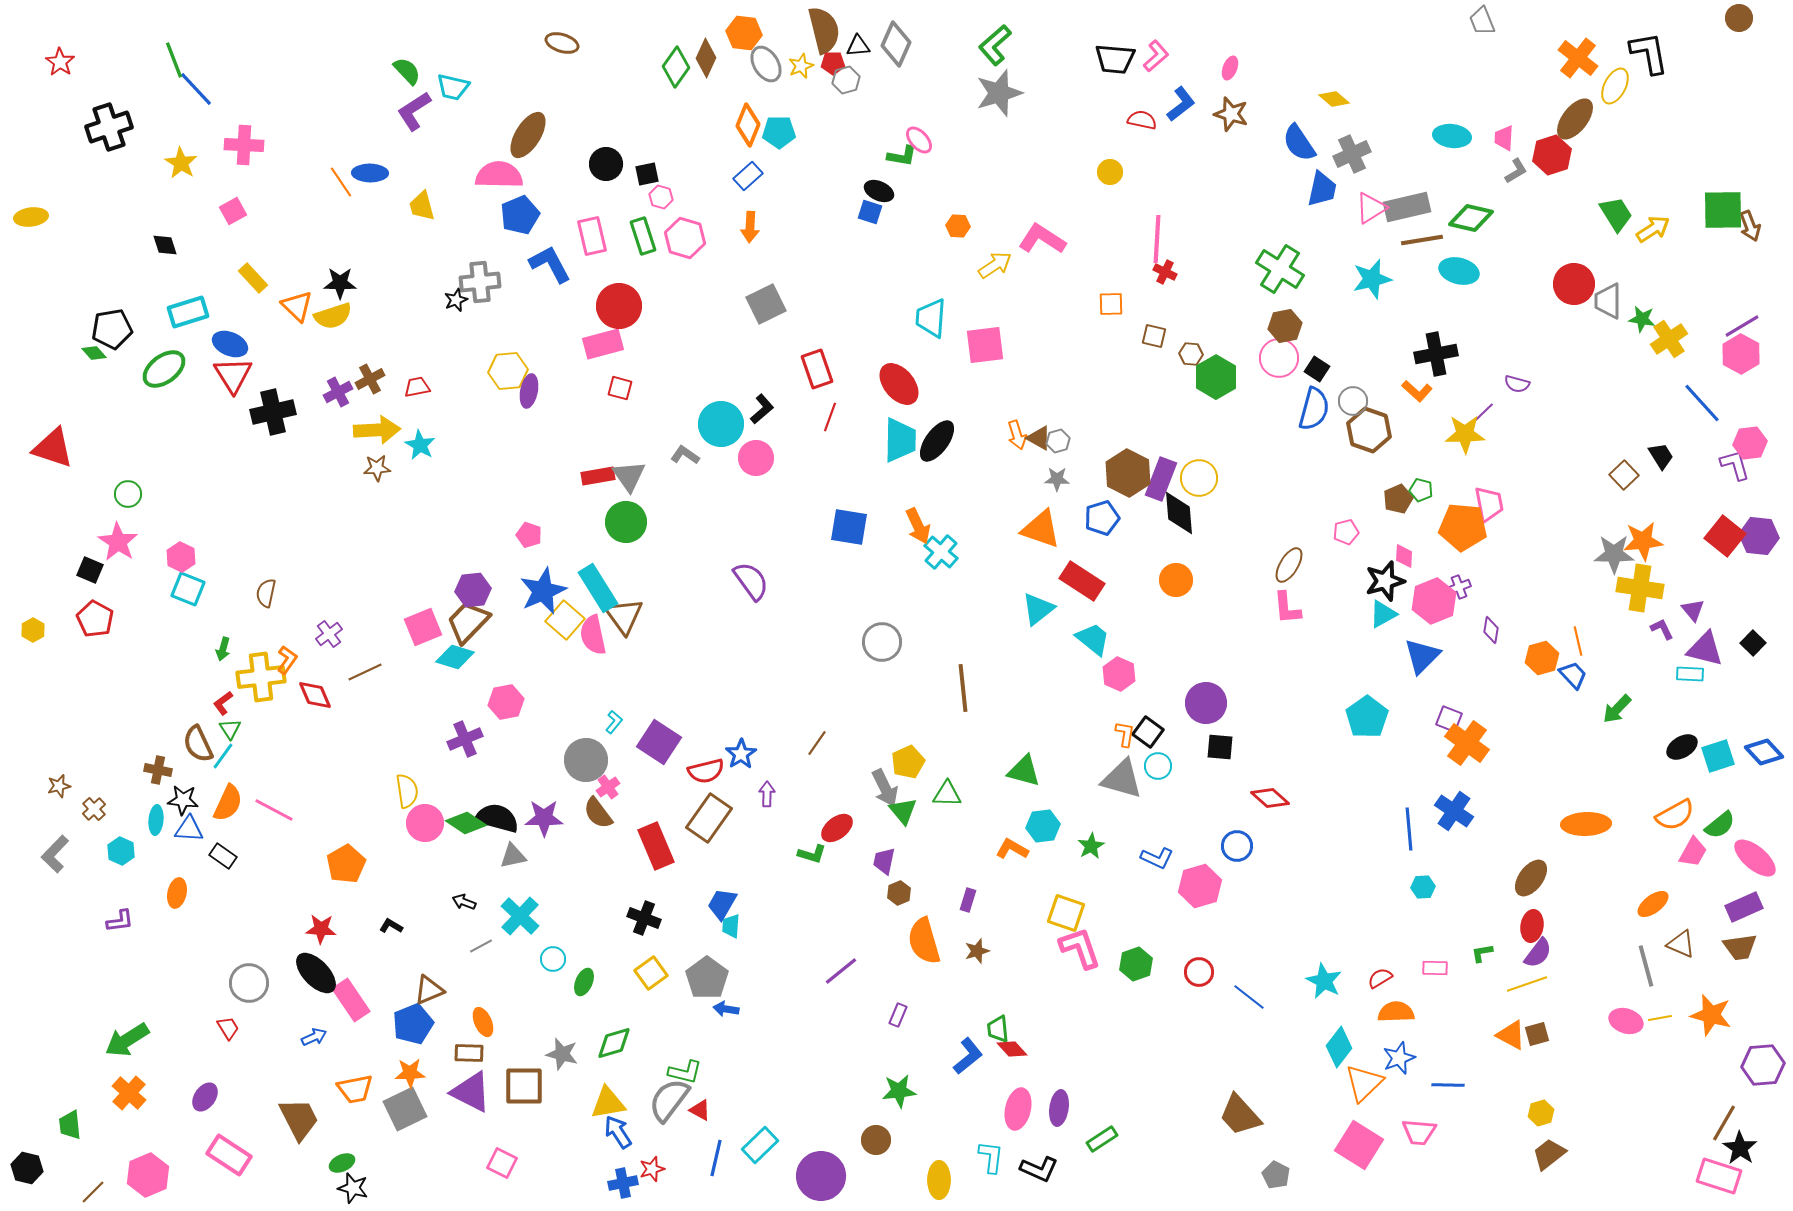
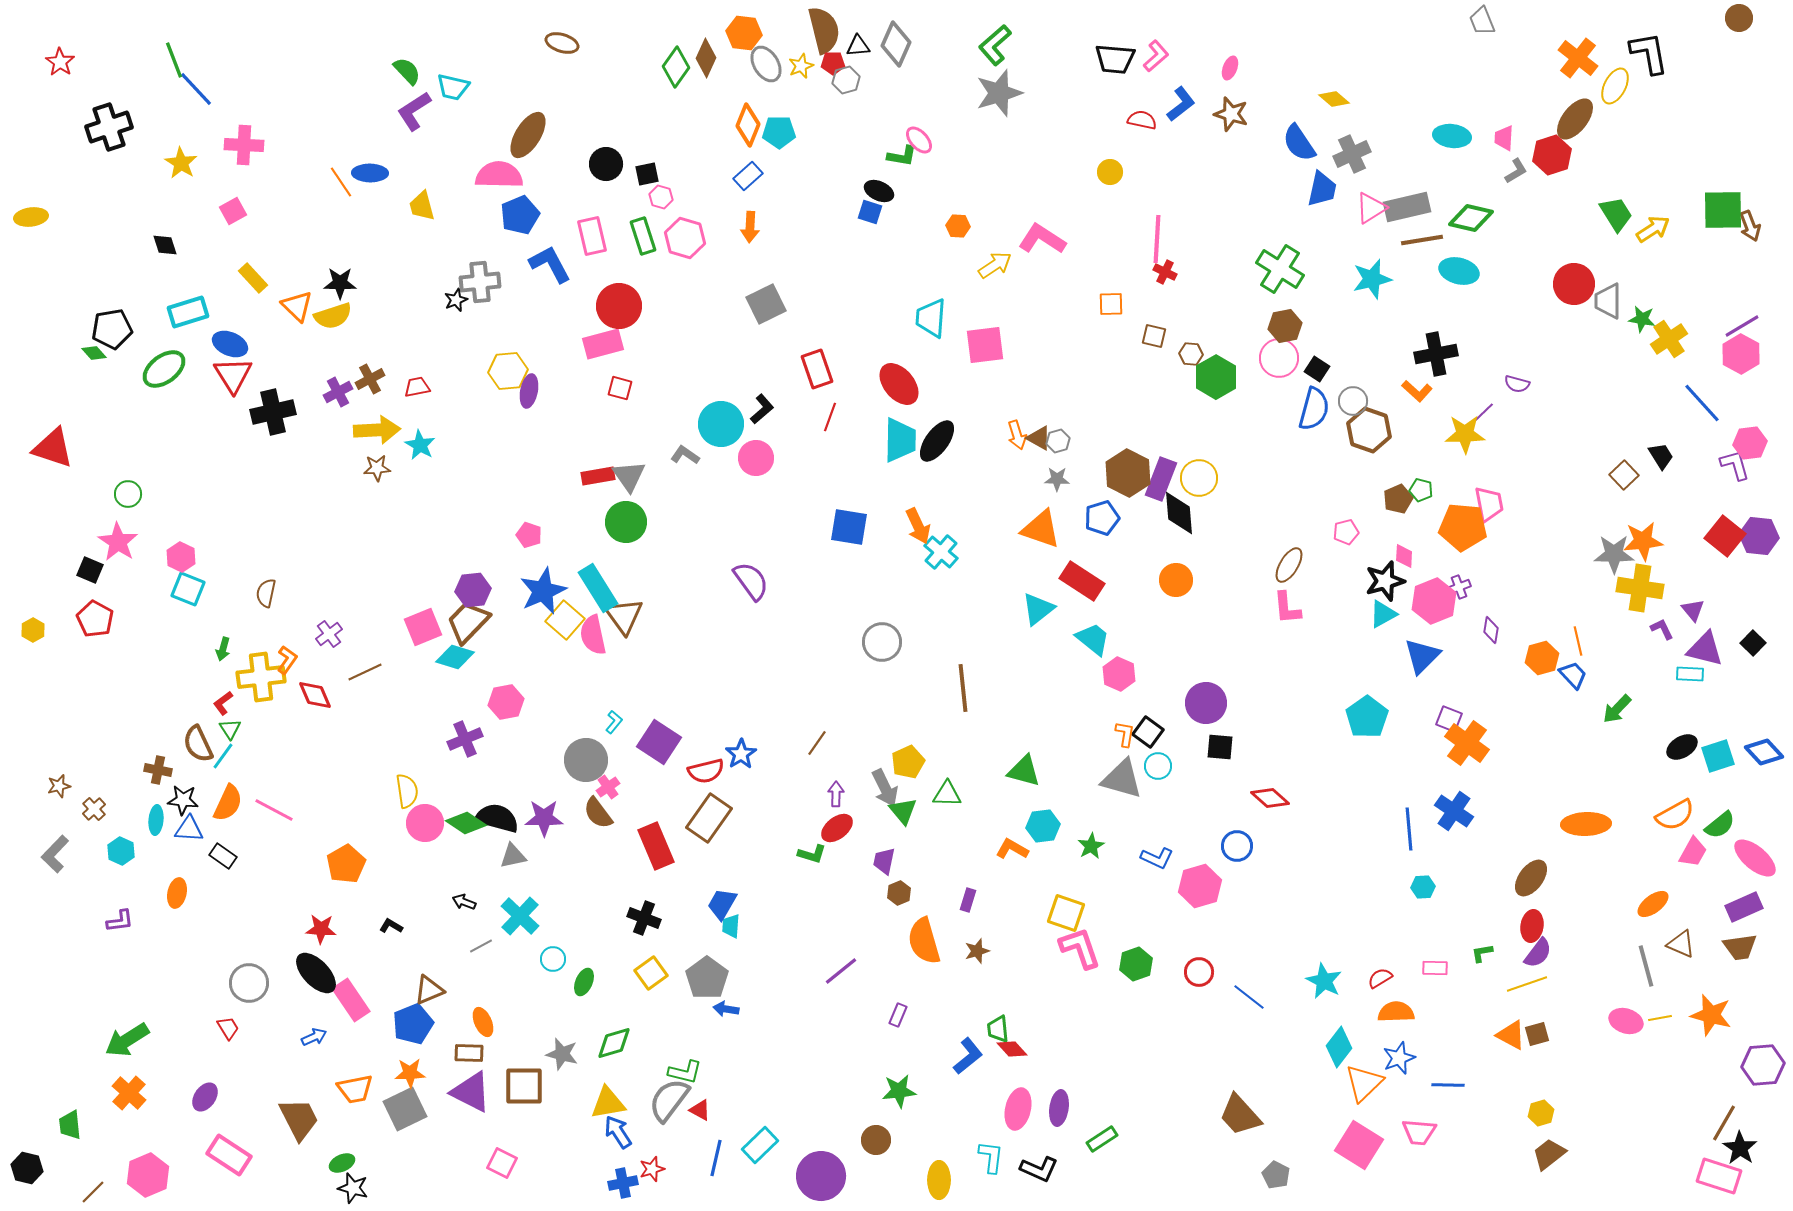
purple arrow at (767, 794): moved 69 px right
